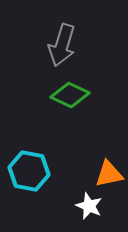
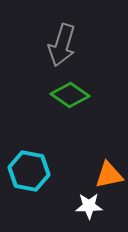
green diamond: rotated 9 degrees clockwise
orange triangle: moved 1 px down
white star: rotated 24 degrees counterclockwise
